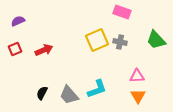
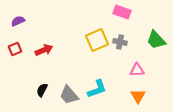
pink triangle: moved 6 px up
black semicircle: moved 3 px up
